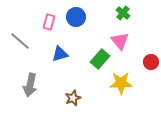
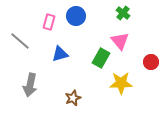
blue circle: moved 1 px up
green rectangle: moved 1 px right, 1 px up; rotated 12 degrees counterclockwise
